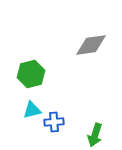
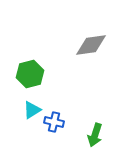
green hexagon: moved 1 px left
cyan triangle: rotated 18 degrees counterclockwise
blue cross: rotated 18 degrees clockwise
